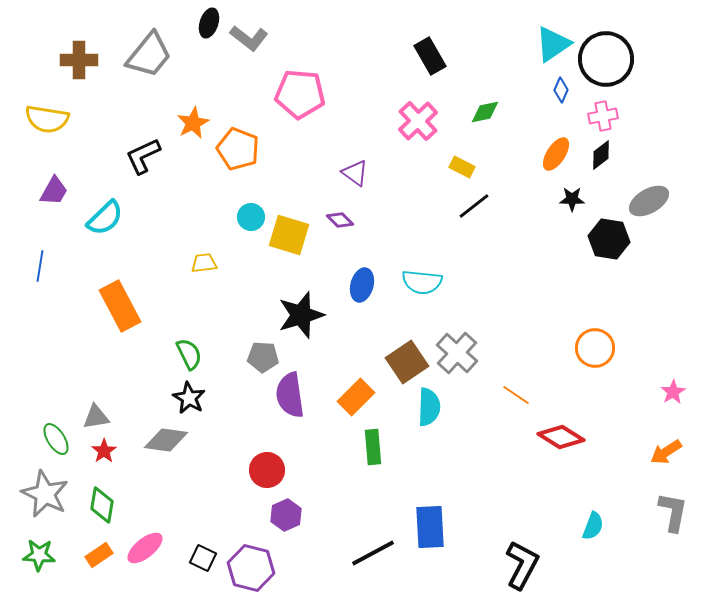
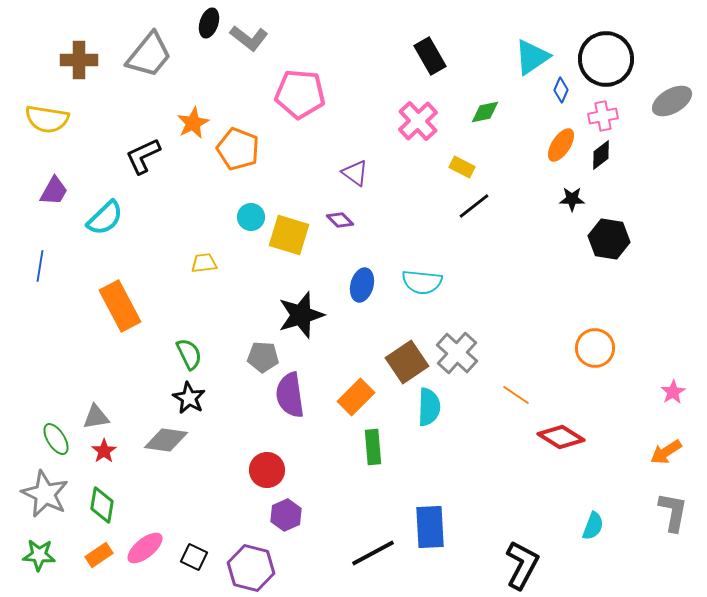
cyan triangle at (553, 44): moved 21 px left, 13 px down
orange ellipse at (556, 154): moved 5 px right, 9 px up
gray ellipse at (649, 201): moved 23 px right, 100 px up
black square at (203, 558): moved 9 px left, 1 px up
